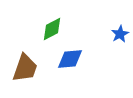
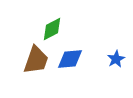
blue star: moved 4 px left, 25 px down
brown trapezoid: moved 11 px right, 8 px up
